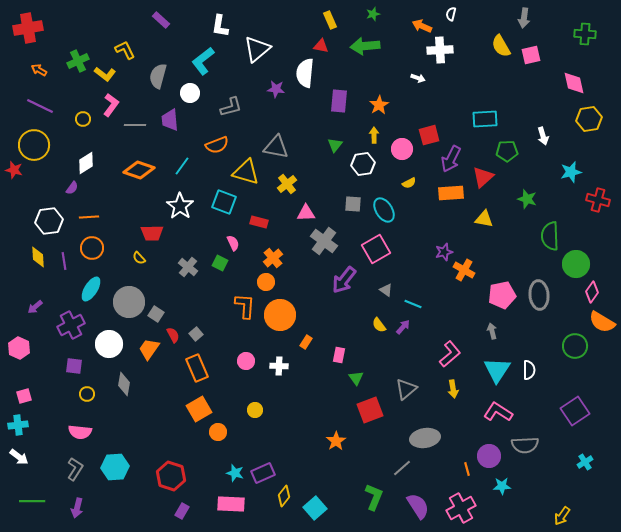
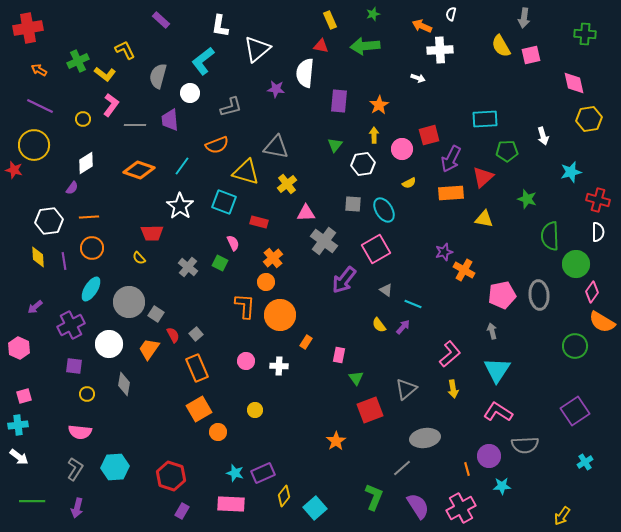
white semicircle at (529, 370): moved 69 px right, 138 px up
